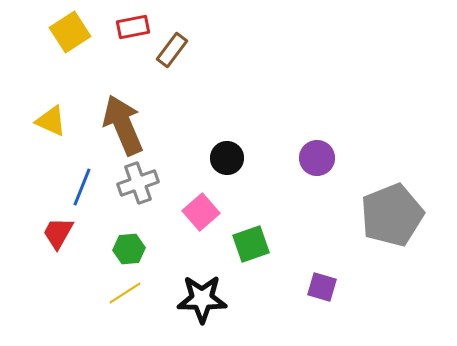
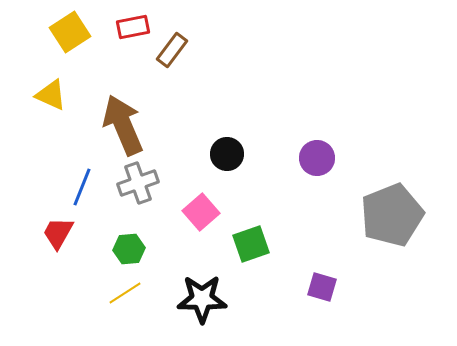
yellow triangle: moved 26 px up
black circle: moved 4 px up
